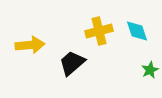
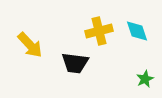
yellow arrow: rotated 52 degrees clockwise
black trapezoid: moved 3 px right; rotated 132 degrees counterclockwise
green star: moved 5 px left, 9 px down
